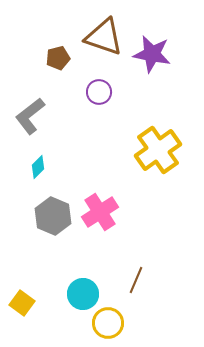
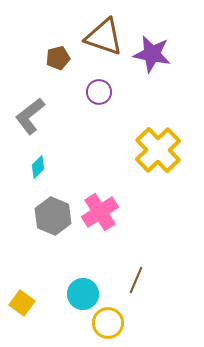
yellow cross: rotated 9 degrees counterclockwise
